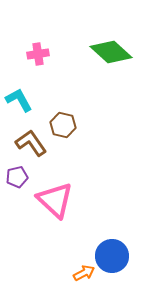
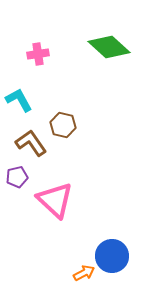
green diamond: moved 2 px left, 5 px up
